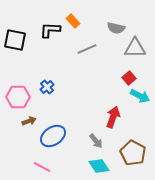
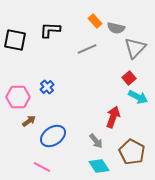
orange rectangle: moved 22 px right
gray triangle: rotated 45 degrees counterclockwise
cyan arrow: moved 2 px left, 1 px down
brown arrow: rotated 16 degrees counterclockwise
brown pentagon: moved 1 px left, 1 px up
